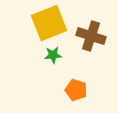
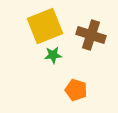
yellow square: moved 4 px left, 3 px down
brown cross: moved 1 px up
